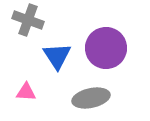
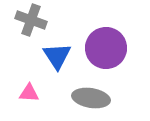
gray cross: moved 3 px right
pink triangle: moved 3 px right, 1 px down
gray ellipse: rotated 21 degrees clockwise
